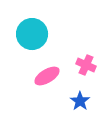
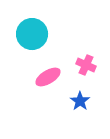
pink ellipse: moved 1 px right, 1 px down
